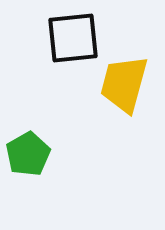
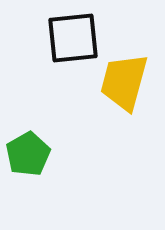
yellow trapezoid: moved 2 px up
